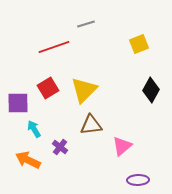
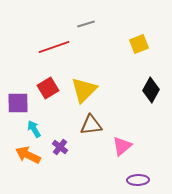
orange arrow: moved 5 px up
